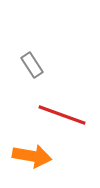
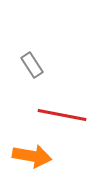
red line: rotated 9 degrees counterclockwise
